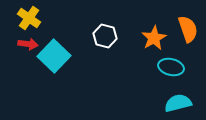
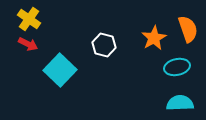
yellow cross: moved 1 px down
white hexagon: moved 1 px left, 9 px down
red arrow: rotated 18 degrees clockwise
cyan square: moved 6 px right, 14 px down
cyan ellipse: moved 6 px right; rotated 25 degrees counterclockwise
cyan semicircle: moved 2 px right; rotated 12 degrees clockwise
